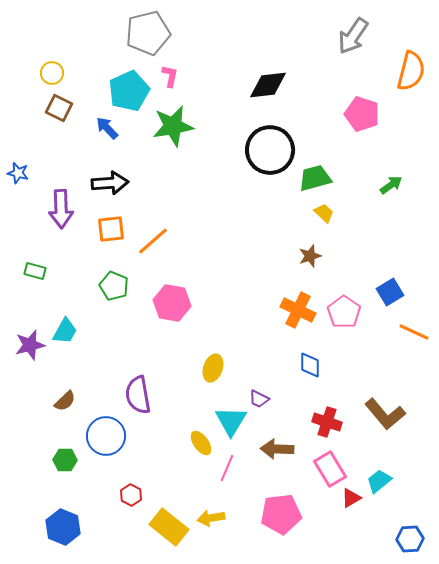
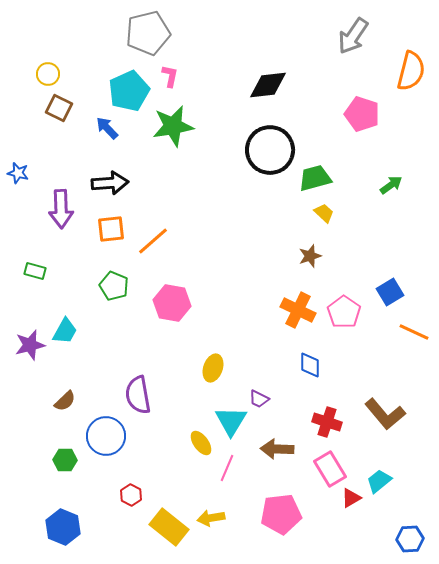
yellow circle at (52, 73): moved 4 px left, 1 px down
